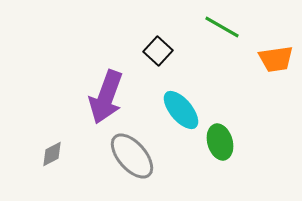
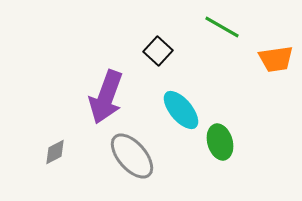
gray diamond: moved 3 px right, 2 px up
